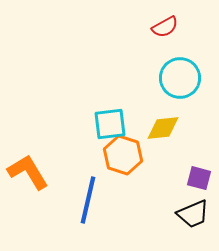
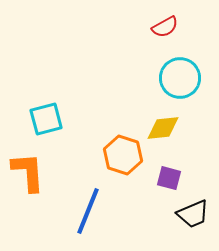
cyan square: moved 64 px left, 5 px up; rotated 8 degrees counterclockwise
orange L-shape: rotated 27 degrees clockwise
purple square: moved 30 px left
blue line: moved 11 px down; rotated 9 degrees clockwise
